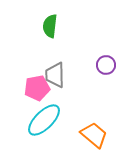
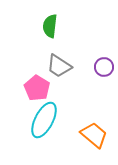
purple circle: moved 2 px left, 2 px down
gray trapezoid: moved 4 px right, 9 px up; rotated 56 degrees counterclockwise
pink pentagon: rotated 30 degrees counterclockwise
cyan ellipse: rotated 18 degrees counterclockwise
